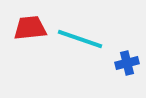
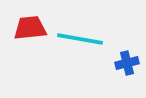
cyan line: rotated 9 degrees counterclockwise
